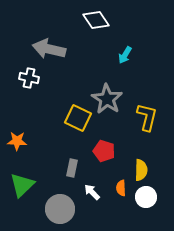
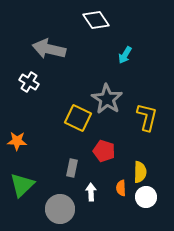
white cross: moved 4 px down; rotated 18 degrees clockwise
yellow semicircle: moved 1 px left, 2 px down
white arrow: moved 1 px left; rotated 42 degrees clockwise
